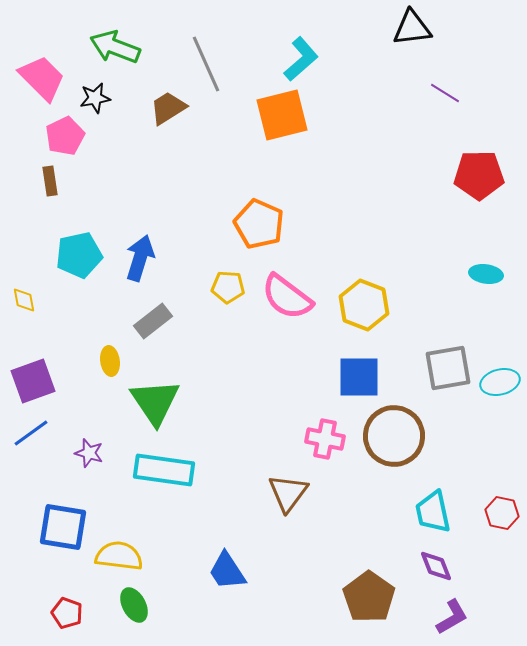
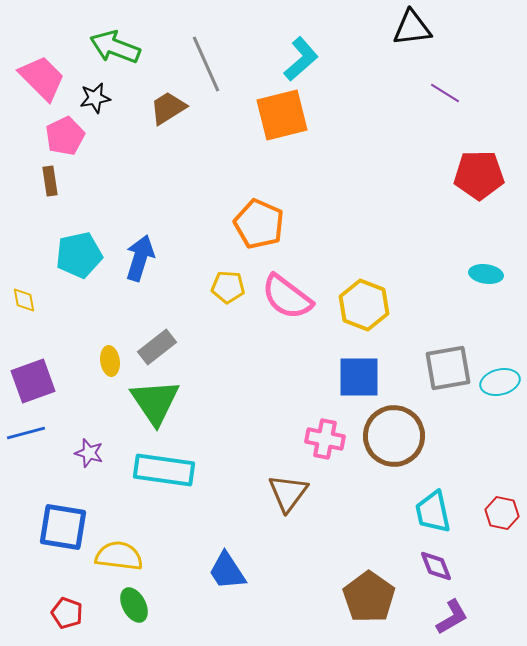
gray rectangle at (153, 321): moved 4 px right, 26 px down
blue line at (31, 433): moved 5 px left; rotated 21 degrees clockwise
